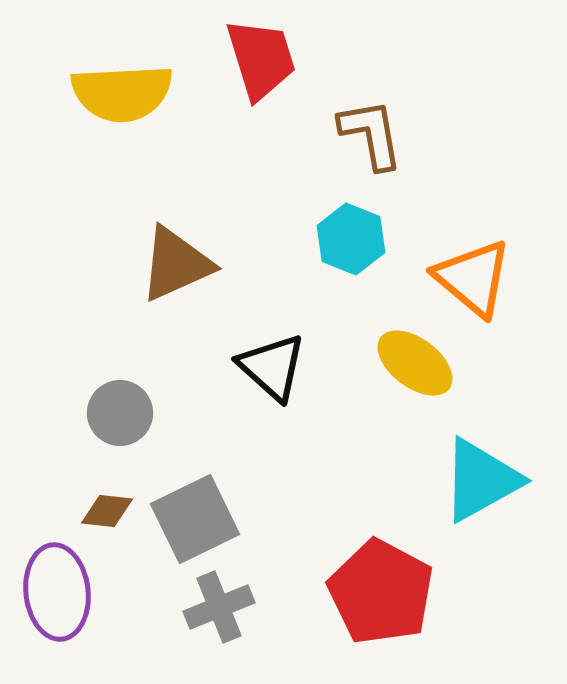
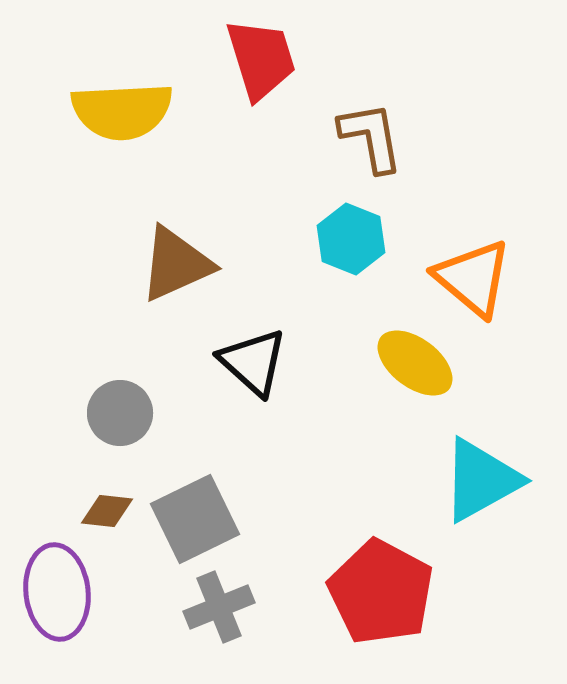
yellow semicircle: moved 18 px down
brown L-shape: moved 3 px down
black triangle: moved 19 px left, 5 px up
